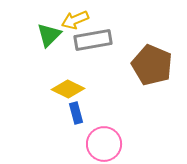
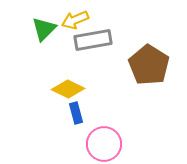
green triangle: moved 5 px left, 6 px up
brown pentagon: moved 3 px left; rotated 9 degrees clockwise
